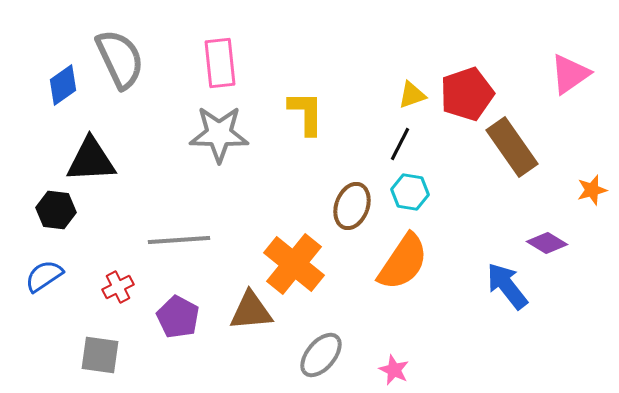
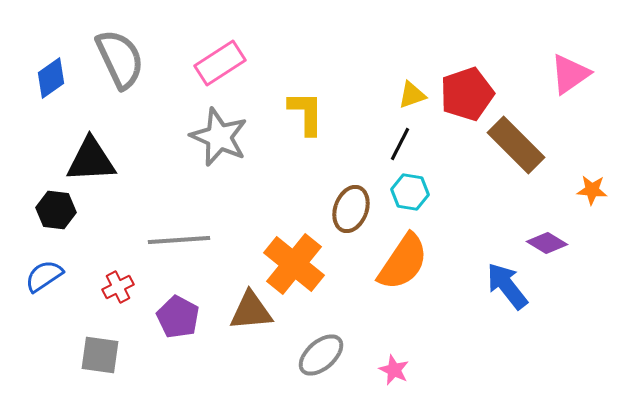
pink rectangle: rotated 63 degrees clockwise
blue diamond: moved 12 px left, 7 px up
gray star: moved 3 px down; rotated 22 degrees clockwise
brown rectangle: moved 4 px right, 2 px up; rotated 10 degrees counterclockwise
orange star: rotated 20 degrees clockwise
brown ellipse: moved 1 px left, 3 px down
gray ellipse: rotated 9 degrees clockwise
